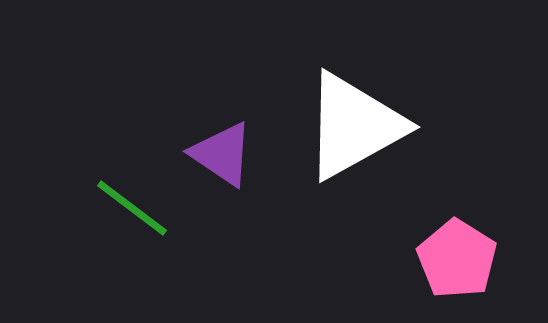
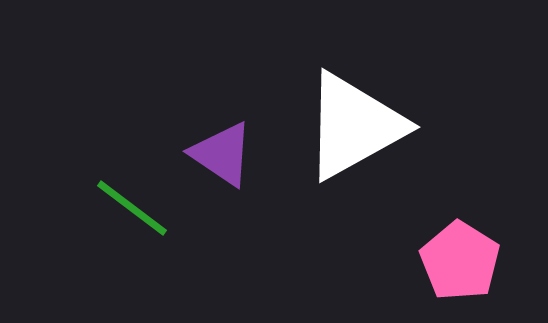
pink pentagon: moved 3 px right, 2 px down
